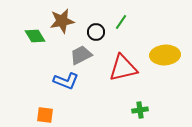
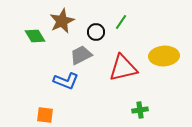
brown star: rotated 15 degrees counterclockwise
yellow ellipse: moved 1 px left, 1 px down
